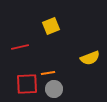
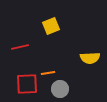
yellow semicircle: rotated 18 degrees clockwise
gray circle: moved 6 px right
